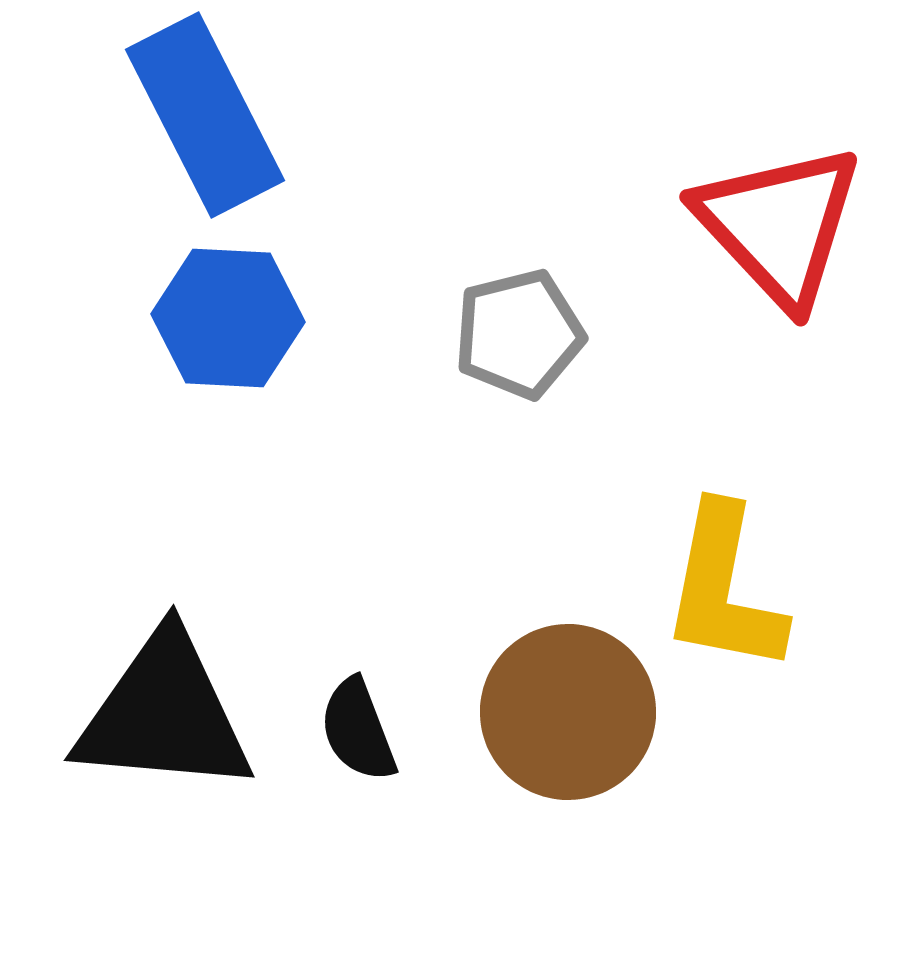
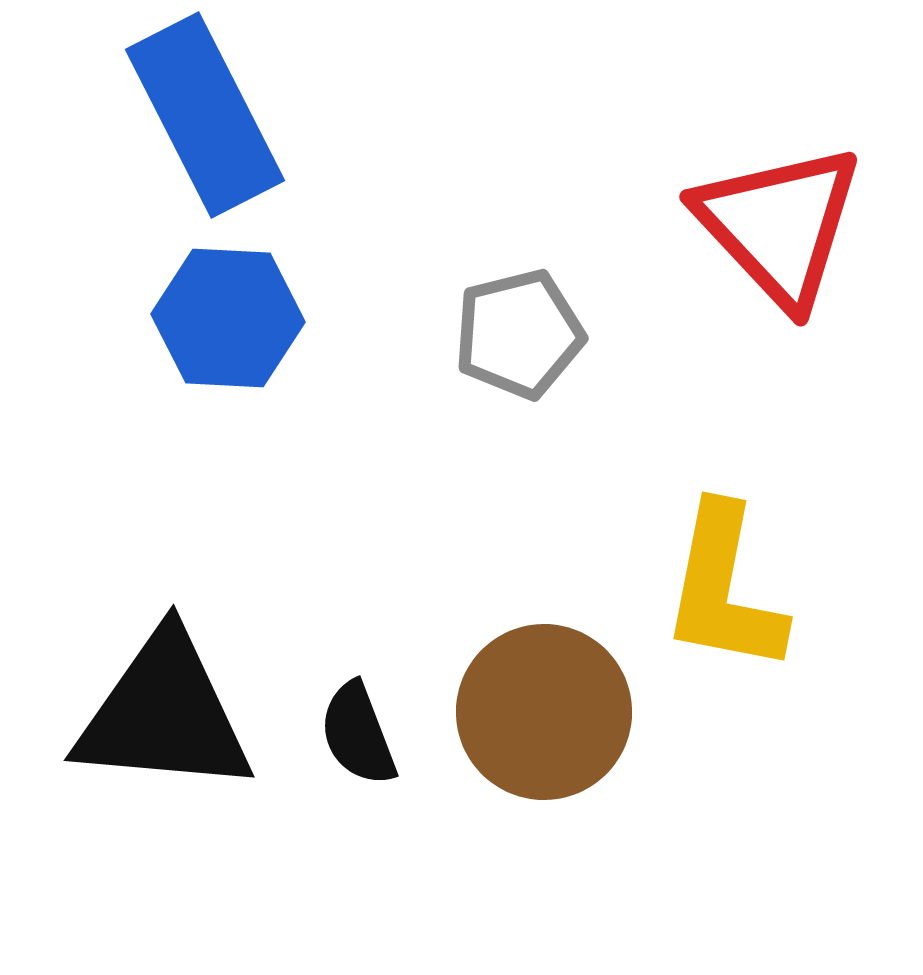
brown circle: moved 24 px left
black semicircle: moved 4 px down
